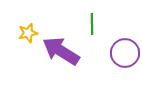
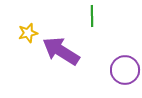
green line: moved 8 px up
purple circle: moved 17 px down
